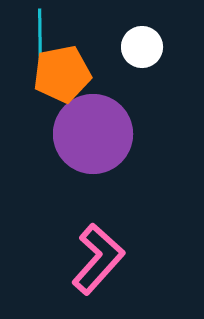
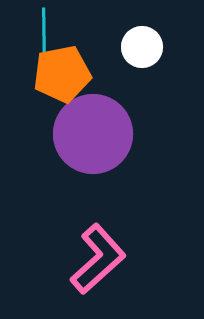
cyan line: moved 4 px right, 1 px up
pink L-shape: rotated 6 degrees clockwise
